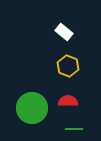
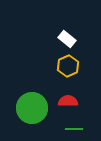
white rectangle: moved 3 px right, 7 px down
yellow hexagon: rotated 15 degrees clockwise
